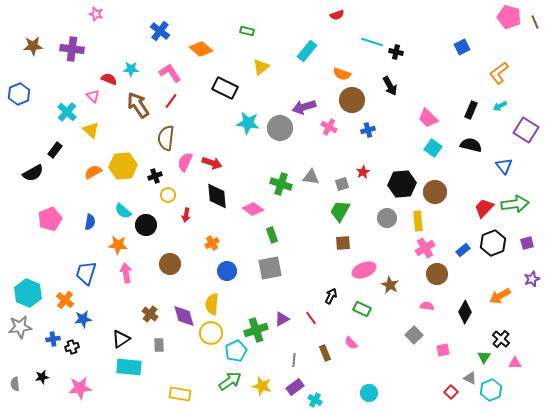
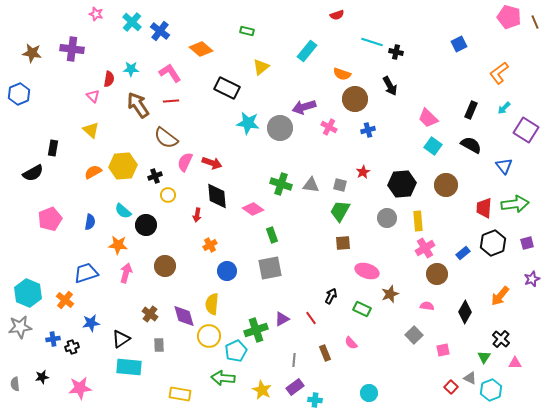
brown star at (33, 46): moved 1 px left, 7 px down; rotated 12 degrees clockwise
blue square at (462, 47): moved 3 px left, 3 px up
red semicircle at (109, 79): rotated 77 degrees clockwise
black rectangle at (225, 88): moved 2 px right
brown circle at (352, 100): moved 3 px right, 1 px up
red line at (171, 101): rotated 49 degrees clockwise
cyan arrow at (500, 106): moved 4 px right, 2 px down; rotated 16 degrees counterclockwise
cyan cross at (67, 112): moved 65 px right, 90 px up
brown semicircle at (166, 138): rotated 60 degrees counterclockwise
black semicircle at (471, 145): rotated 15 degrees clockwise
cyan square at (433, 148): moved 2 px up
black rectangle at (55, 150): moved 2 px left, 2 px up; rotated 28 degrees counterclockwise
gray triangle at (311, 177): moved 8 px down
gray square at (342, 184): moved 2 px left, 1 px down; rotated 32 degrees clockwise
brown circle at (435, 192): moved 11 px right, 7 px up
red trapezoid at (484, 208): rotated 40 degrees counterclockwise
red arrow at (186, 215): moved 11 px right
orange cross at (212, 243): moved 2 px left, 2 px down
blue rectangle at (463, 250): moved 3 px down
brown circle at (170, 264): moved 5 px left, 2 px down
pink ellipse at (364, 270): moved 3 px right, 1 px down; rotated 40 degrees clockwise
blue trapezoid at (86, 273): rotated 55 degrees clockwise
pink arrow at (126, 273): rotated 24 degrees clockwise
brown star at (390, 285): moved 9 px down; rotated 24 degrees clockwise
orange arrow at (500, 296): rotated 20 degrees counterclockwise
blue star at (83, 319): moved 8 px right, 4 px down
yellow circle at (211, 333): moved 2 px left, 3 px down
green arrow at (230, 381): moved 7 px left, 3 px up; rotated 140 degrees counterclockwise
yellow star at (262, 386): moved 4 px down; rotated 12 degrees clockwise
red square at (451, 392): moved 5 px up
cyan cross at (315, 400): rotated 24 degrees counterclockwise
